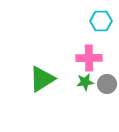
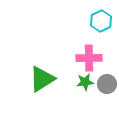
cyan hexagon: rotated 25 degrees counterclockwise
